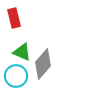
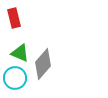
green triangle: moved 2 px left, 1 px down
cyan circle: moved 1 px left, 2 px down
